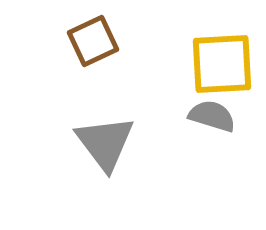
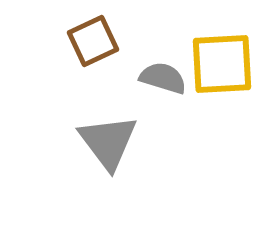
gray semicircle: moved 49 px left, 38 px up
gray triangle: moved 3 px right, 1 px up
